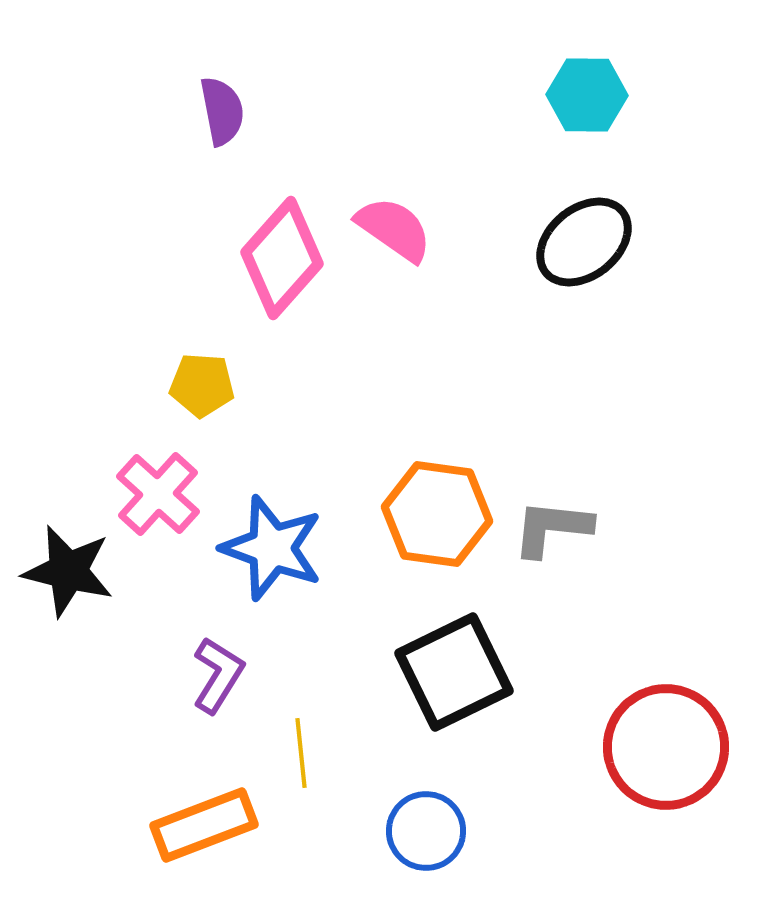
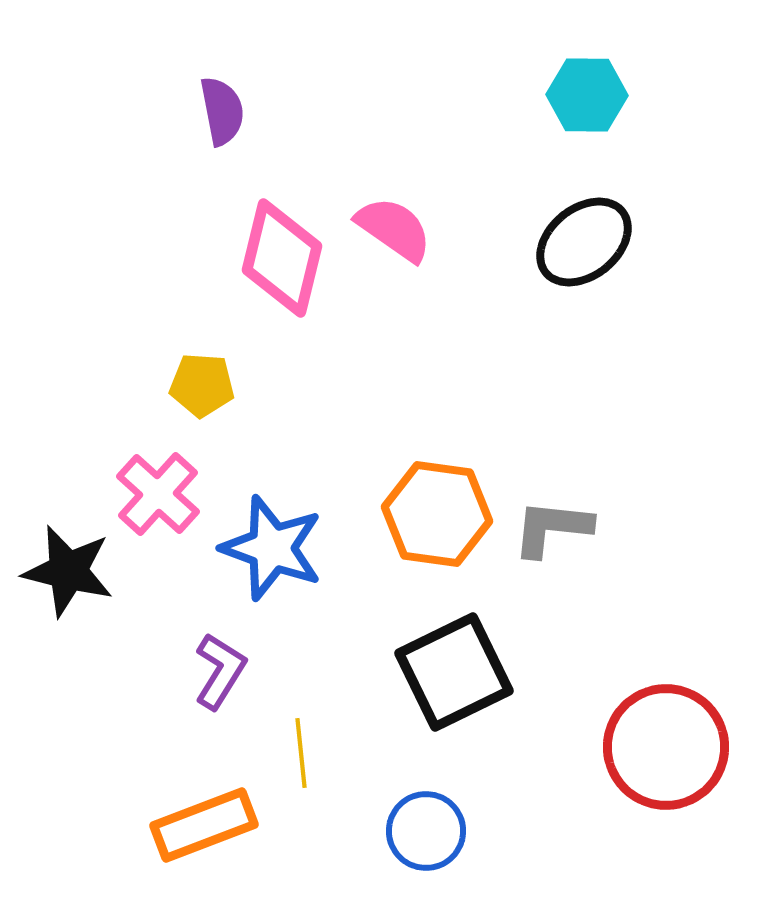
pink diamond: rotated 28 degrees counterclockwise
purple L-shape: moved 2 px right, 4 px up
